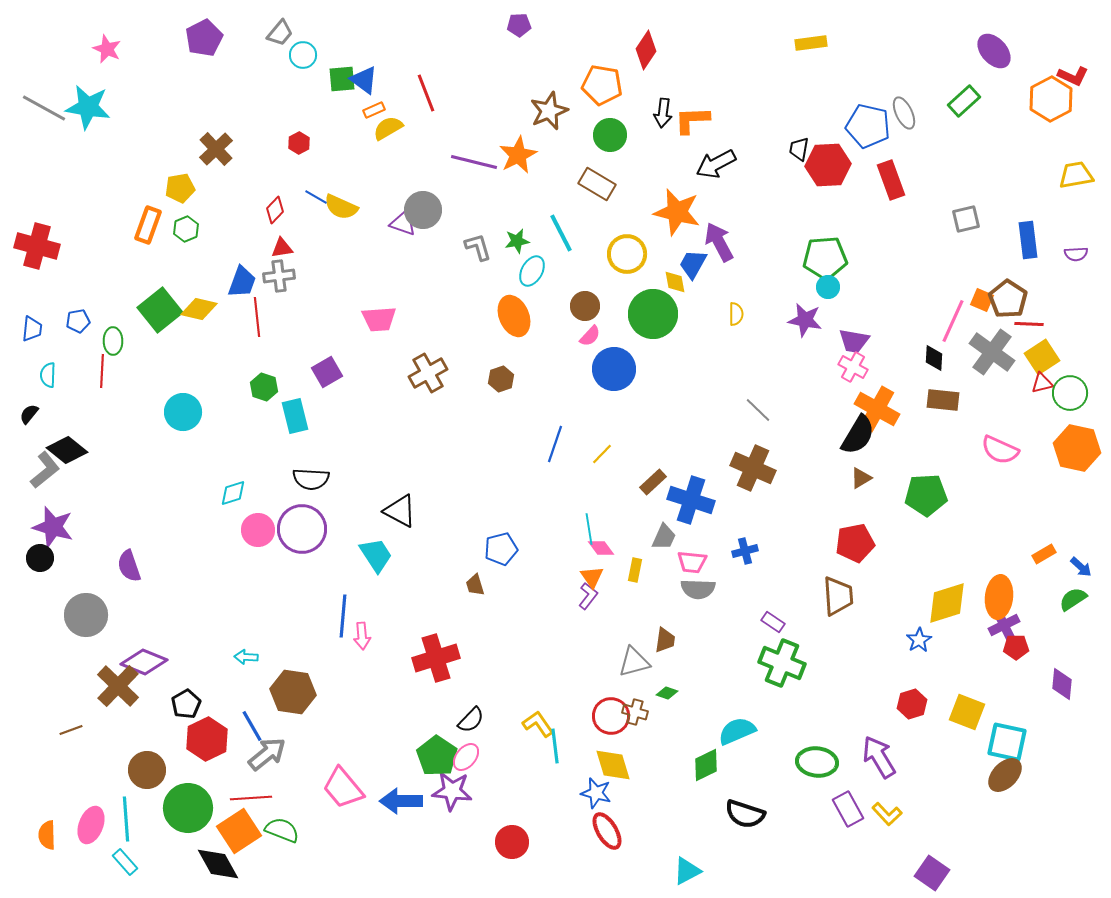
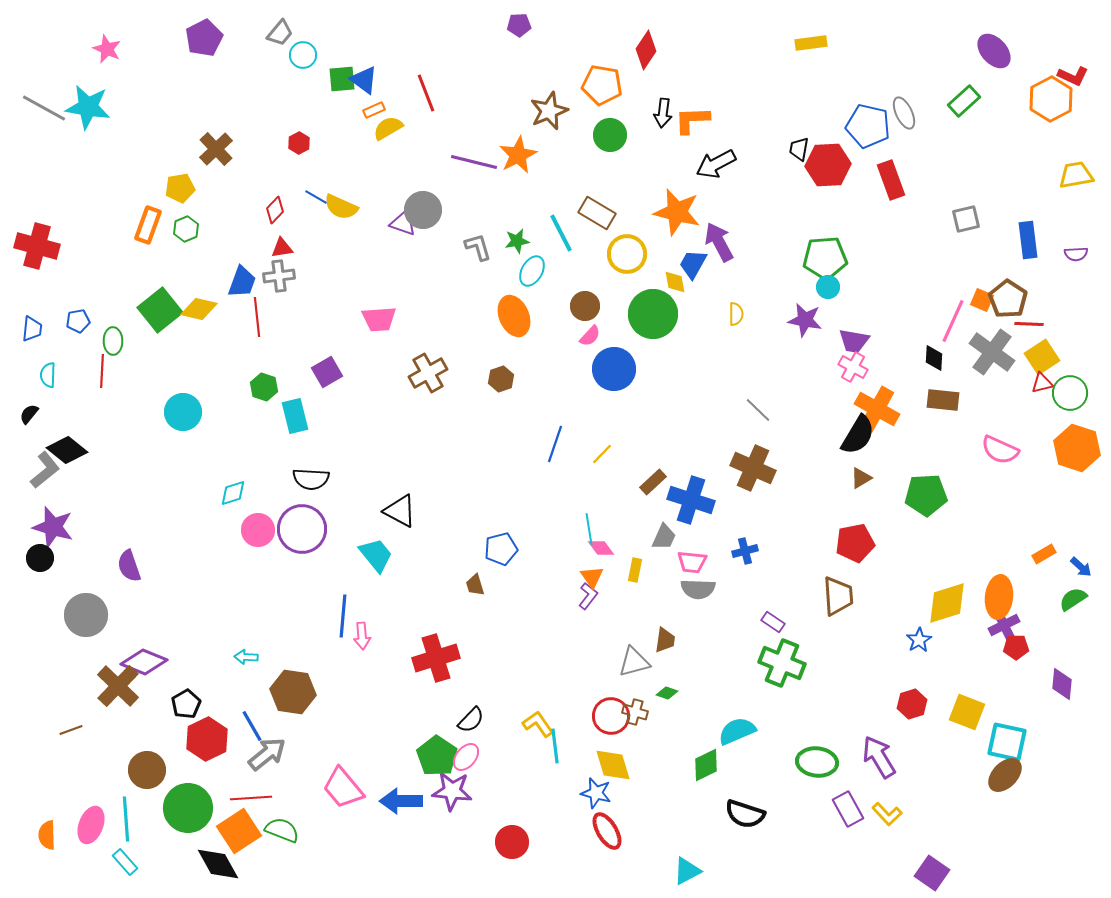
brown rectangle at (597, 184): moved 29 px down
orange hexagon at (1077, 448): rotated 6 degrees clockwise
cyan trapezoid at (376, 555): rotated 6 degrees counterclockwise
